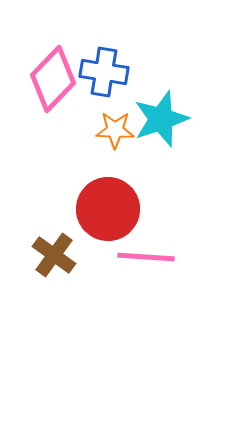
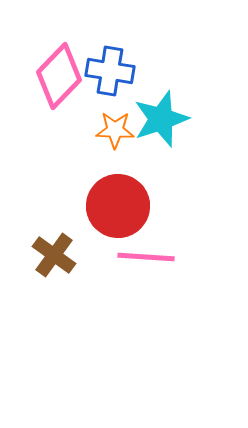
blue cross: moved 6 px right, 1 px up
pink diamond: moved 6 px right, 3 px up
red circle: moved 10 px right, 3 px up
